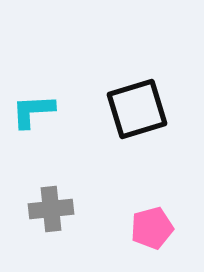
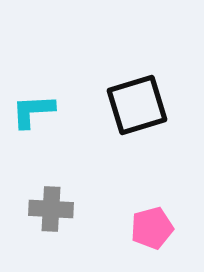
black square: moved 4 px up
gray cross: rotated 9 degrees clockwise
